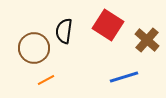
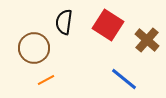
black semicircle: moved 9 px up
blue line: moved 2 px down; rotated 56 degrees clockwise
